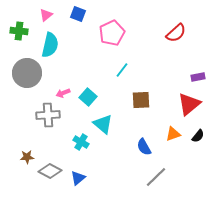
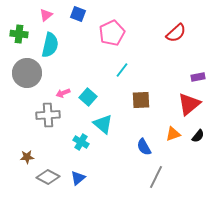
green cross: moved 3 px down
gray diamond: moved 2 px left, 6 px down
gray line: rotated 20 degrees counterclockwise
